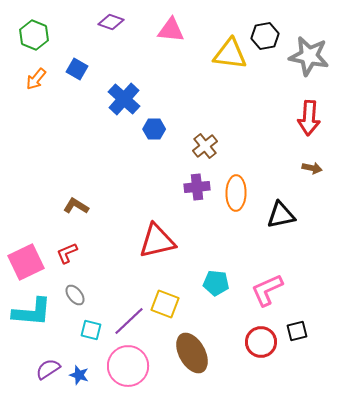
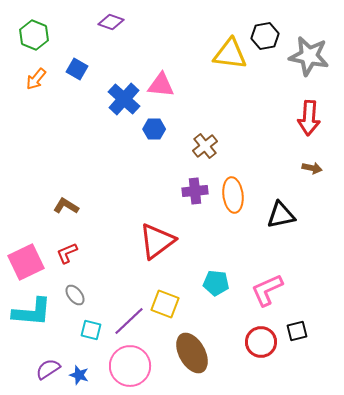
pink triangle: moved 10 px left, 55 px down
purple cross: moved 2 px left, 4 px down
orange ellipse: moved 3 px left, 2 px down; rotated 8 degrees counterclockwise
brown L-shape: moved 10 px left
red triangle: rotated 24 degrees counterclockwise
pink circle: moved 2 px right
